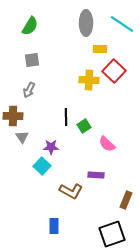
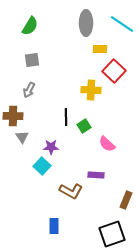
yellow cross: moved 2 px right, 10 px down
